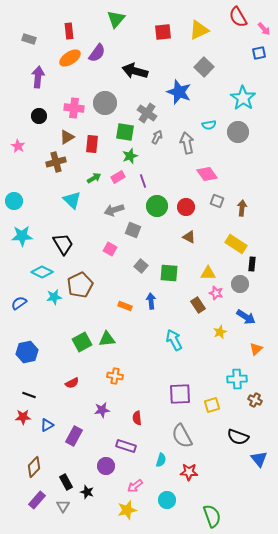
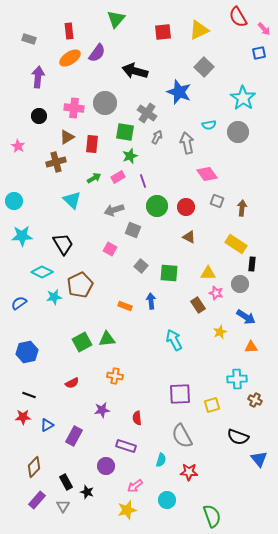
orange triangle at (256, 349): moved 5 px left, 2 px up; rotated 40 degrees clockwise
